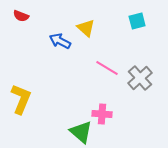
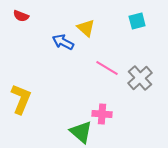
blue arrow: moved 3 px right, 1 px down
